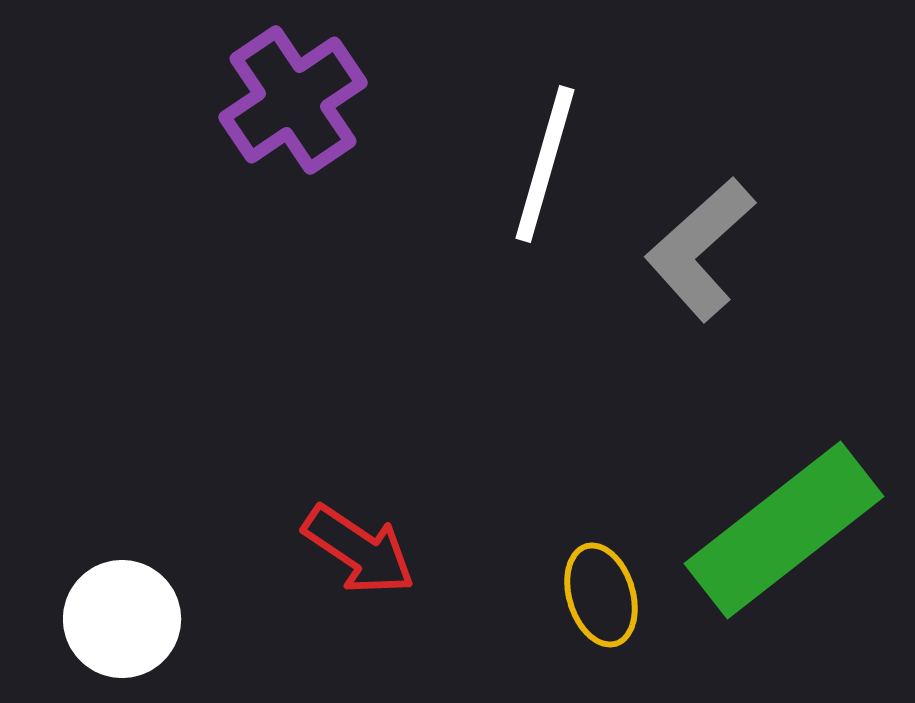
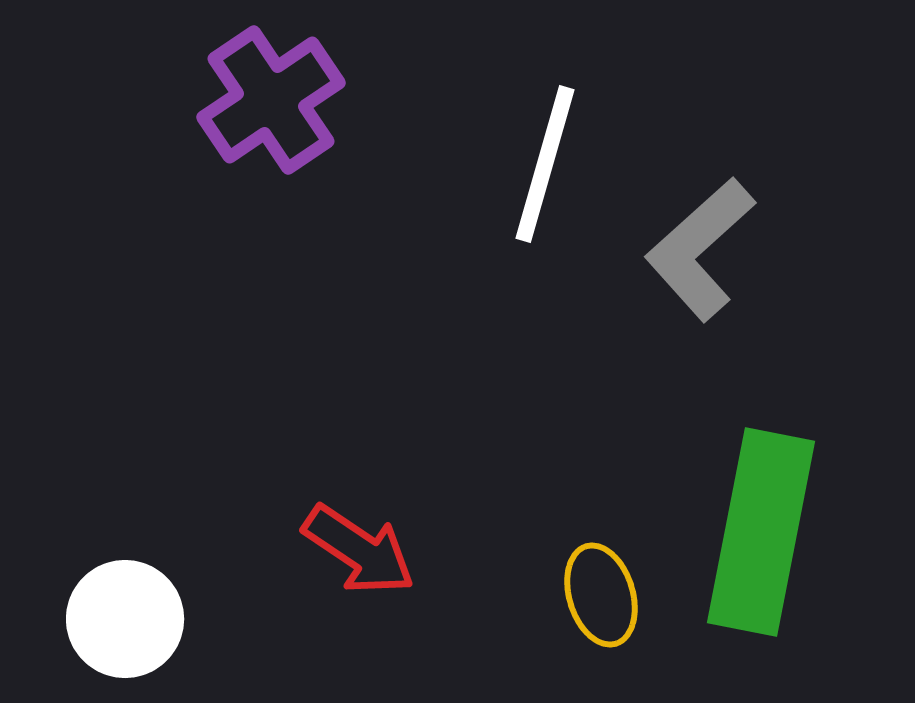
purple cross: moved 22 px left
green rectangle: moved 23 px left, 2 px down; rotated 41 degrees counterclockwise
white circle: moved 3 px right
